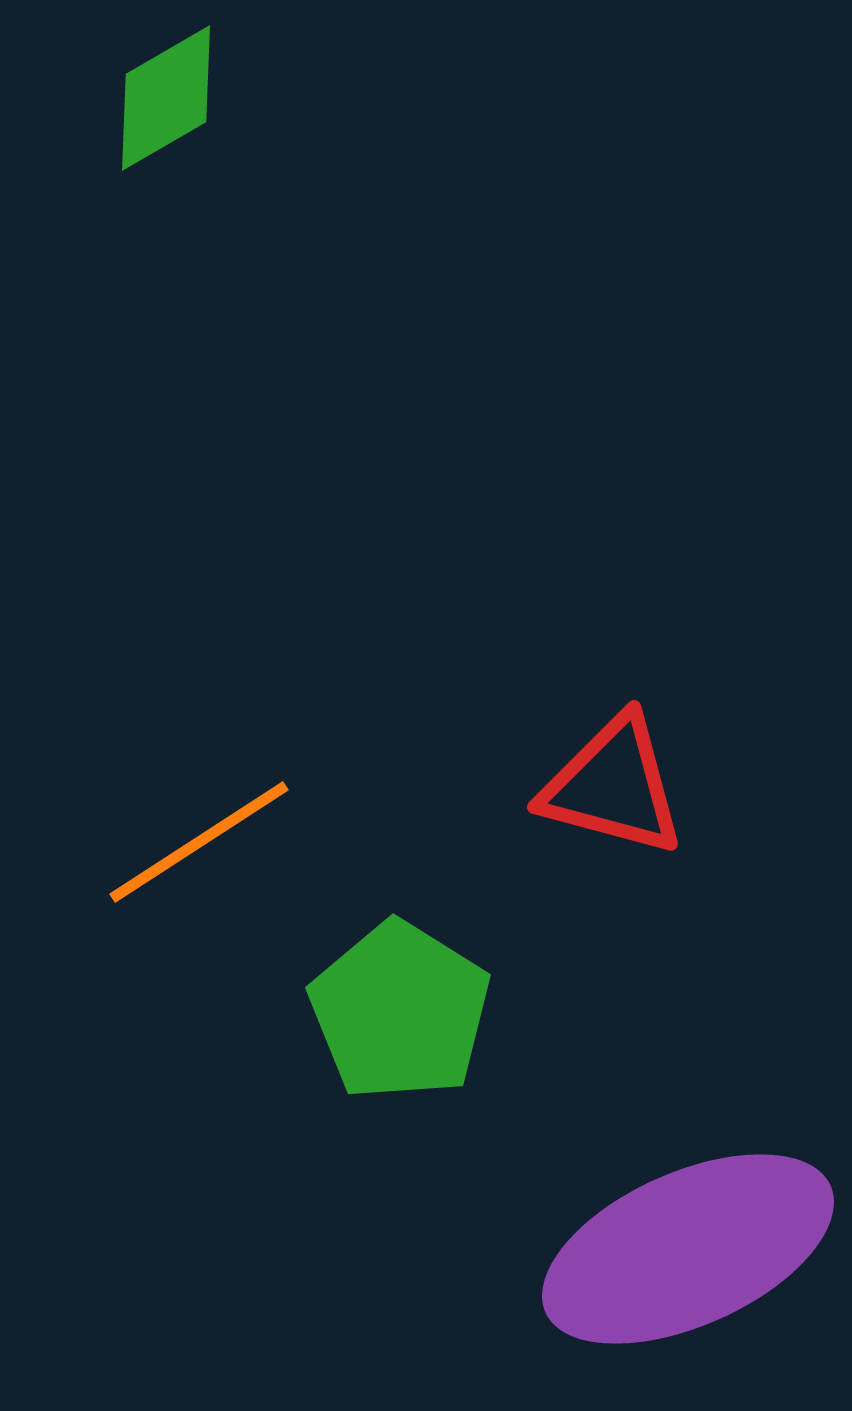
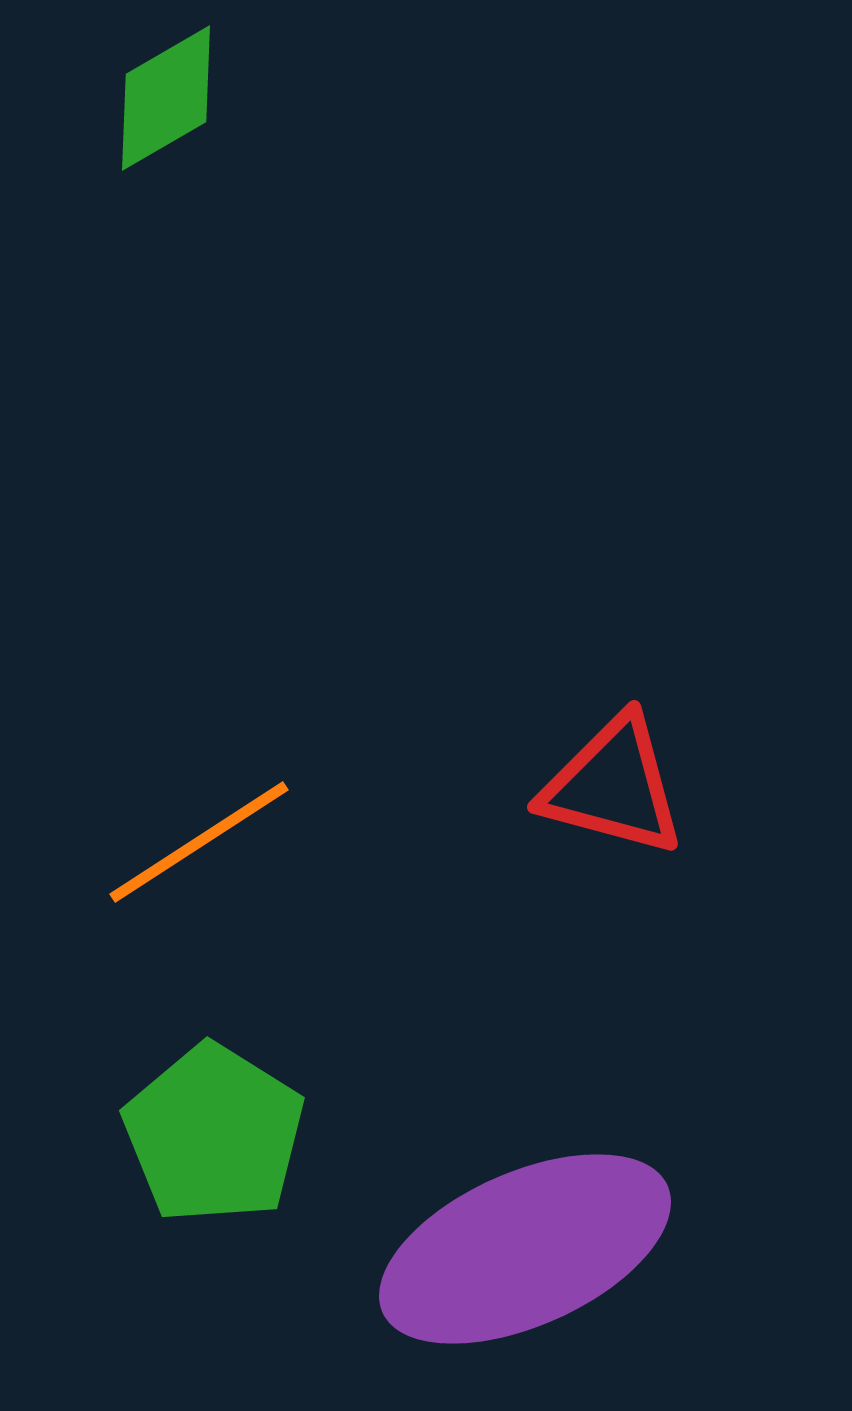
green pentagon: moved 186 px left, 123 px down
purple ellipse: moved 163 px left
